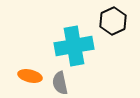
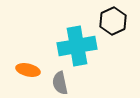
cyan cross: moved 3 px right
orange ellipse: moved 2 px left, 6 px up
